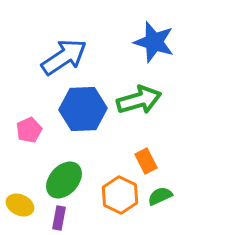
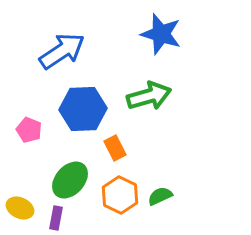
blue star: moved 7 px right, 8 px up
blue arrow: moved 2 px left, 6 px up
green arrow: moved 10 px right, 4 px up
pink pentagon: rotated 25 degrees counterclockwise
orange rectangle: moved 31 px left, 13 px up
green ellipse: moved 6 px right
yellow ellipse: moved 3 px down
purple rectangle: moved 3 px left
